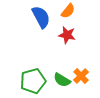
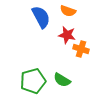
orange semicircle: rotated 70 degrees clockwise
orange cross: moved 27 px up; rotated 28 degrees counterclockwise
